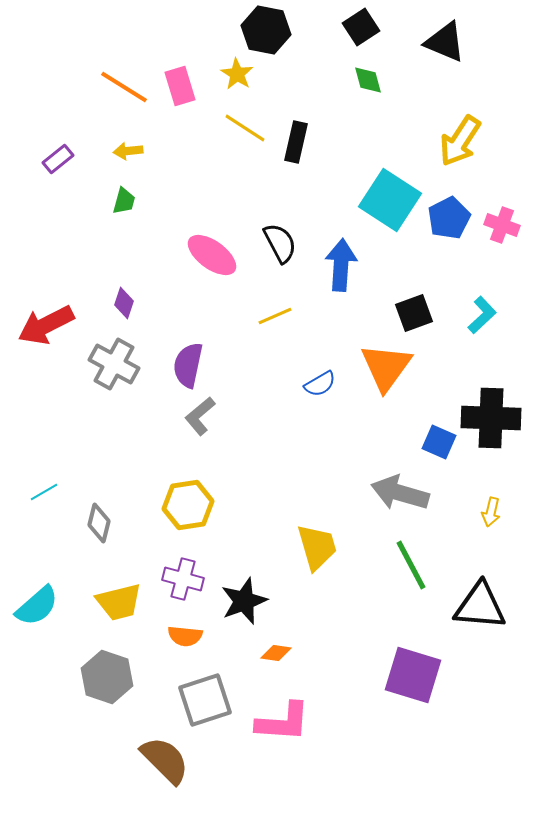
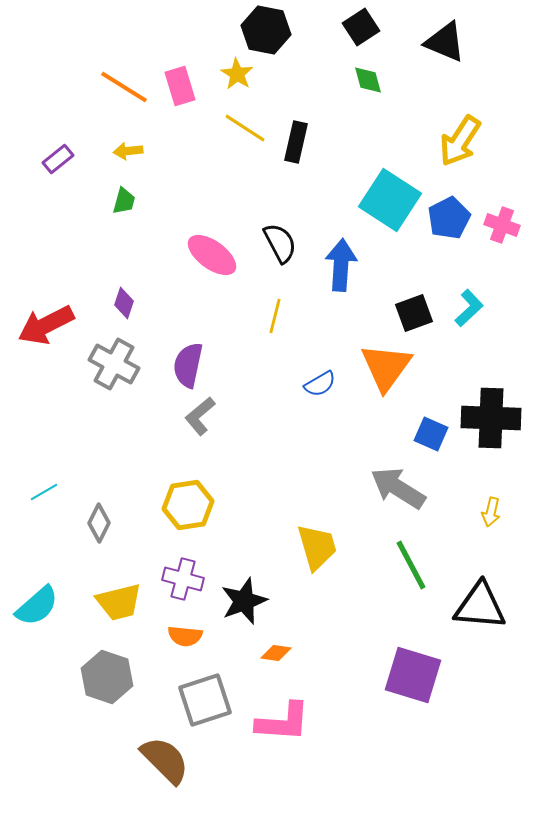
cyan L-shape at (482, 315): moved 13 px left, 7 px up
yellow line at (275, 316): rotated 52 degrees counterclockwise
blue square at (439, 442): moved 8 px left, 8 px up
gray arrow at (400, 493): moved 2 px left, 5 px up; rotated 16 degrees clockwise
gray diamond at (99, 523): rotated 12 degrees clockwise
